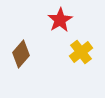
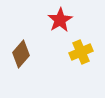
yellow cross: rotated 15 degrees clockwise
